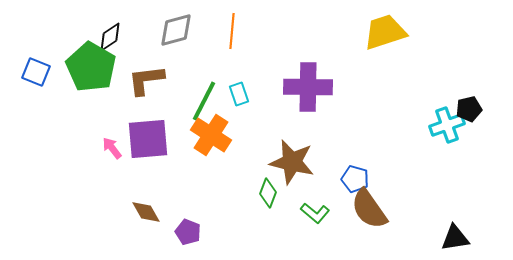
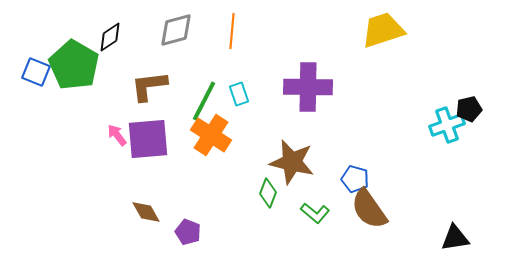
yellow trapezoid: moved 2 px left, 2 px up
green pentagon: moved 17 px left, 2 px up
brown L-shape: moved 3 px right, 6 px down
pink arrow: moved 5 px right, 13 px up
